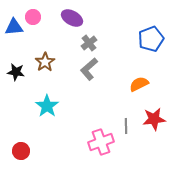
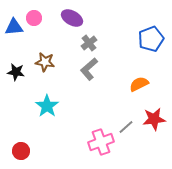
pink circle: moved 1 px right, 1 px down
brown star: rotated 30 degrees counterclockwise
gray line: moved 1 px down; rotated 49 degrees clockwise
